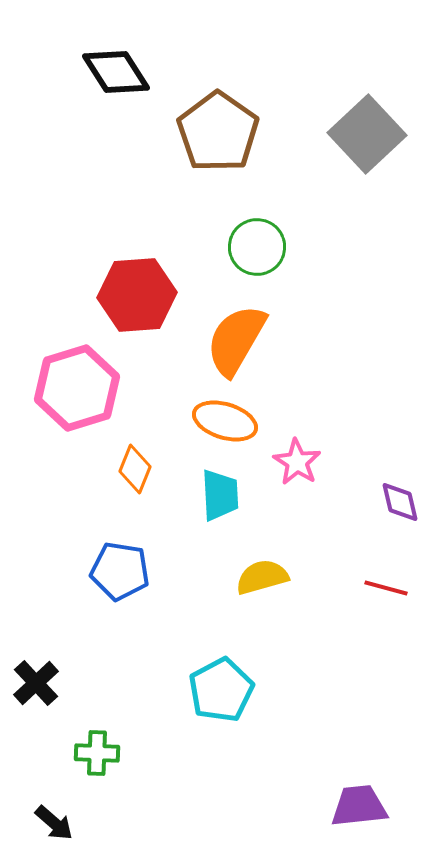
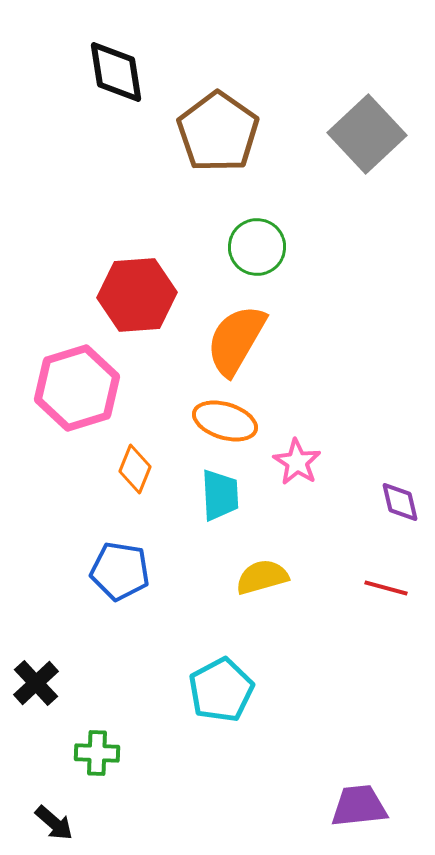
black diamond: rotated 24 degrees clockwise
